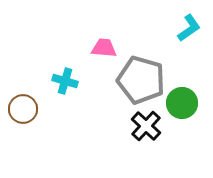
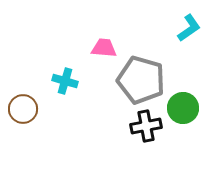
green circle: moved 1 px right, 5 px down
black cross: rotated 36 degrees clockwise
